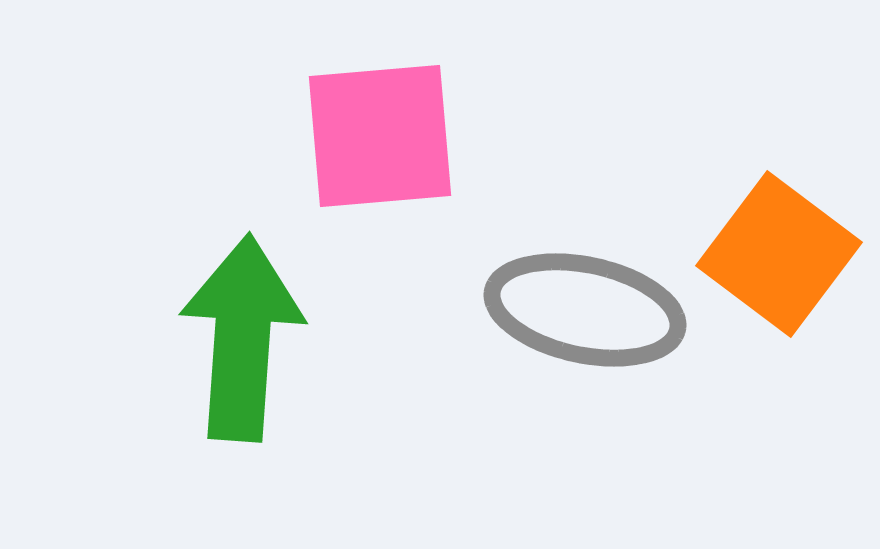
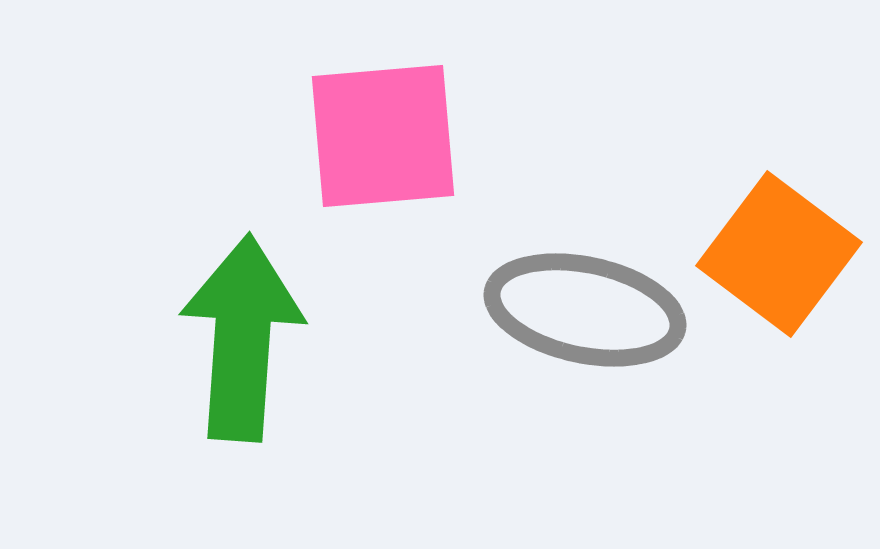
pink square: moved 3 px right
